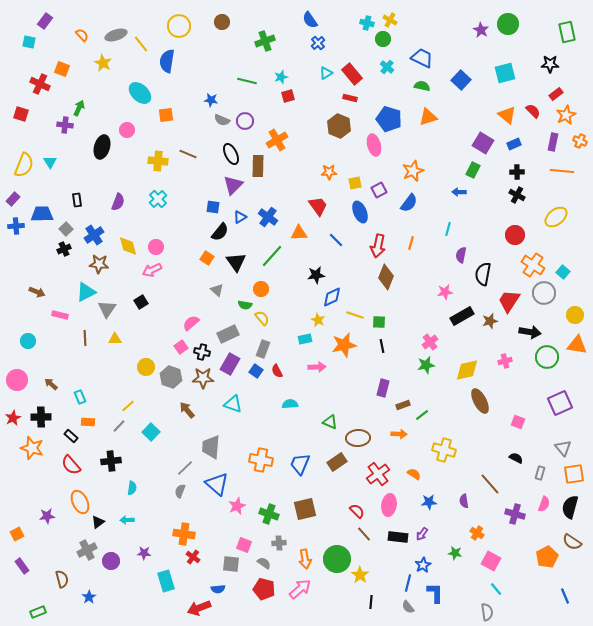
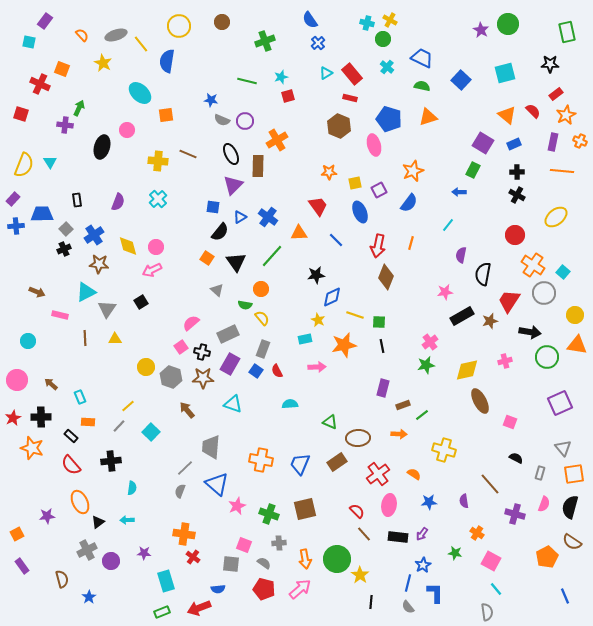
cyan line at (448, 229): moved 4 px up; rotated 24 degrees clockwise
pink square at (518, 422): moved 8 px left
green rectangle at (38, 612): moved 124 px right
